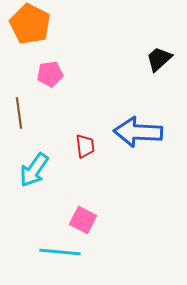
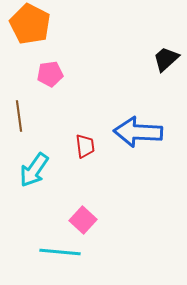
black trapezoid: moved 7 px right
brown line: moved 3 px down
pink square: rotated 16 degrees clockwise
